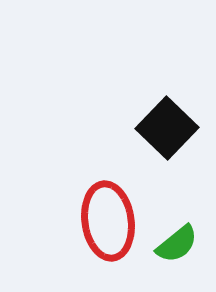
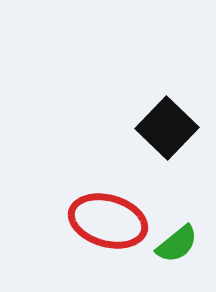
red ellipse: rotated 66 degrees counterclockwise
